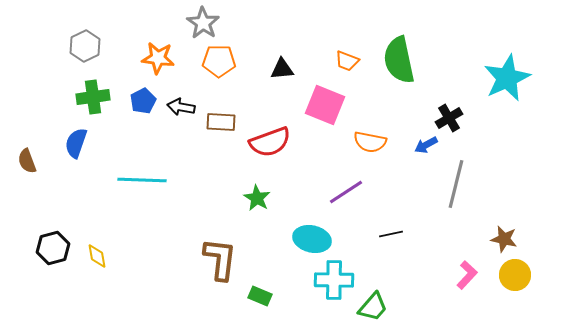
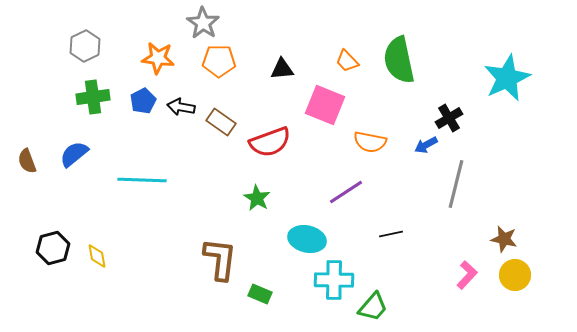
orange trapezoid: rotated 25 degrees clockwise
brown rectangle: rotated 32 degrees clockwise
blue semicircle: moved 2 px left, 11 px down; rotated 32 degrees clockwise
cyan ellipse: moved 5 px left
green rectangle: moved 2 px up
